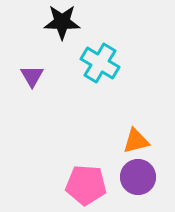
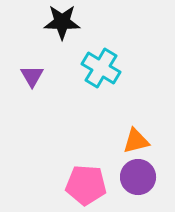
cyan cross: moved 1 px right, 5 px down
